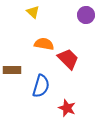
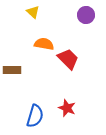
blue semicircle: moved 6 px left, 30 px down
